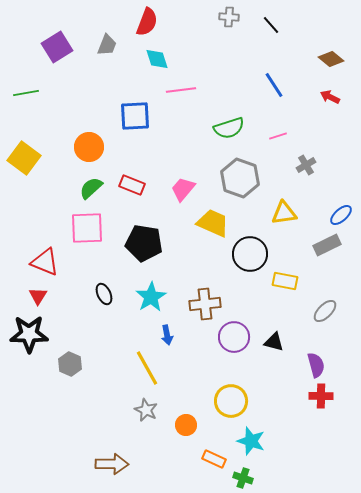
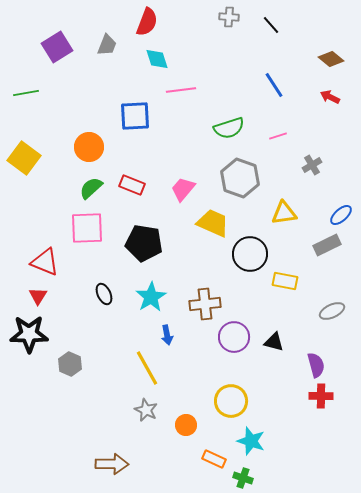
gray cross at (306, 165): moved 6 px right
gray ellipse at (325, 311): moved 7 px right; rotated 20 degrees clockwise
